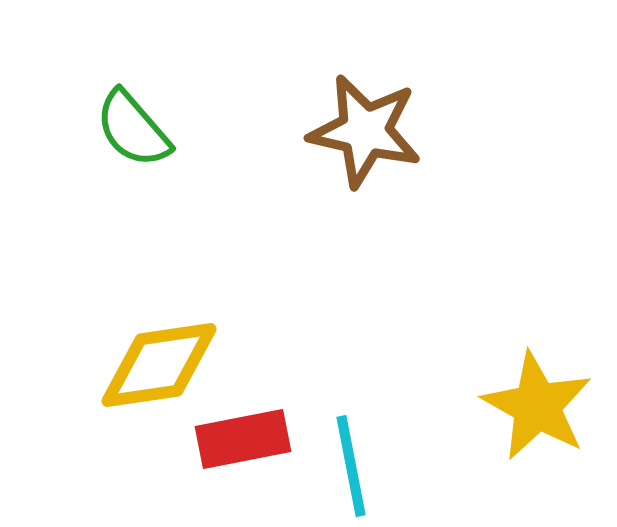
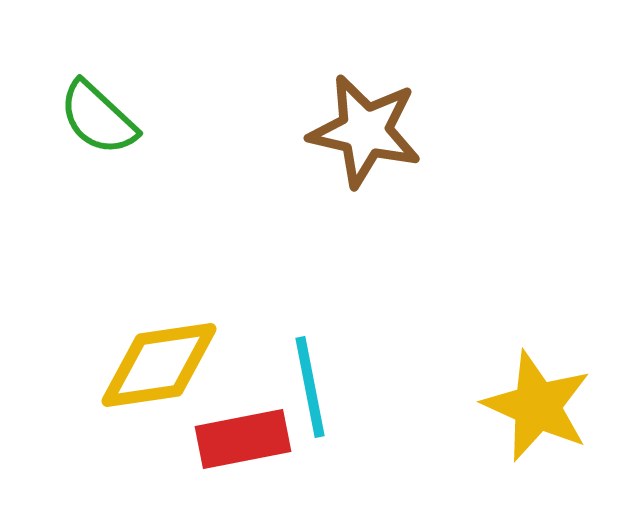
green semicircle: moved 35 px left, 11 px up; rotated 6 degrees counterclockwise
yellow star: rotated 5 degrees counterclockwise
cyan line: moved 41 px left, 79 px up
